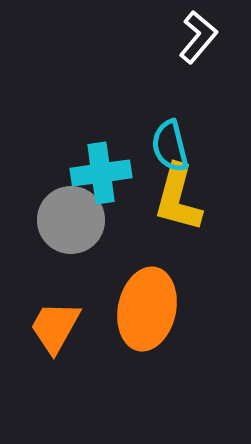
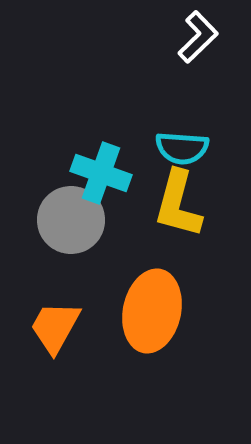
white L-shape: rotated 6 degrees clockwise
cyan semicircle: moved 12 px right, 2 px down; rotated 72 degrees counterclockwise
cyan cross: rotated 28 degrees clockwise
yellow L-shape: moved 6 px down
orange ellipse: moved 5 px right, 2 px down
